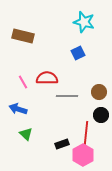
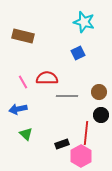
blue arrow: rotated 30 degrees counterclockwise
pink hexagon: moved 2 px left, 1 px down
